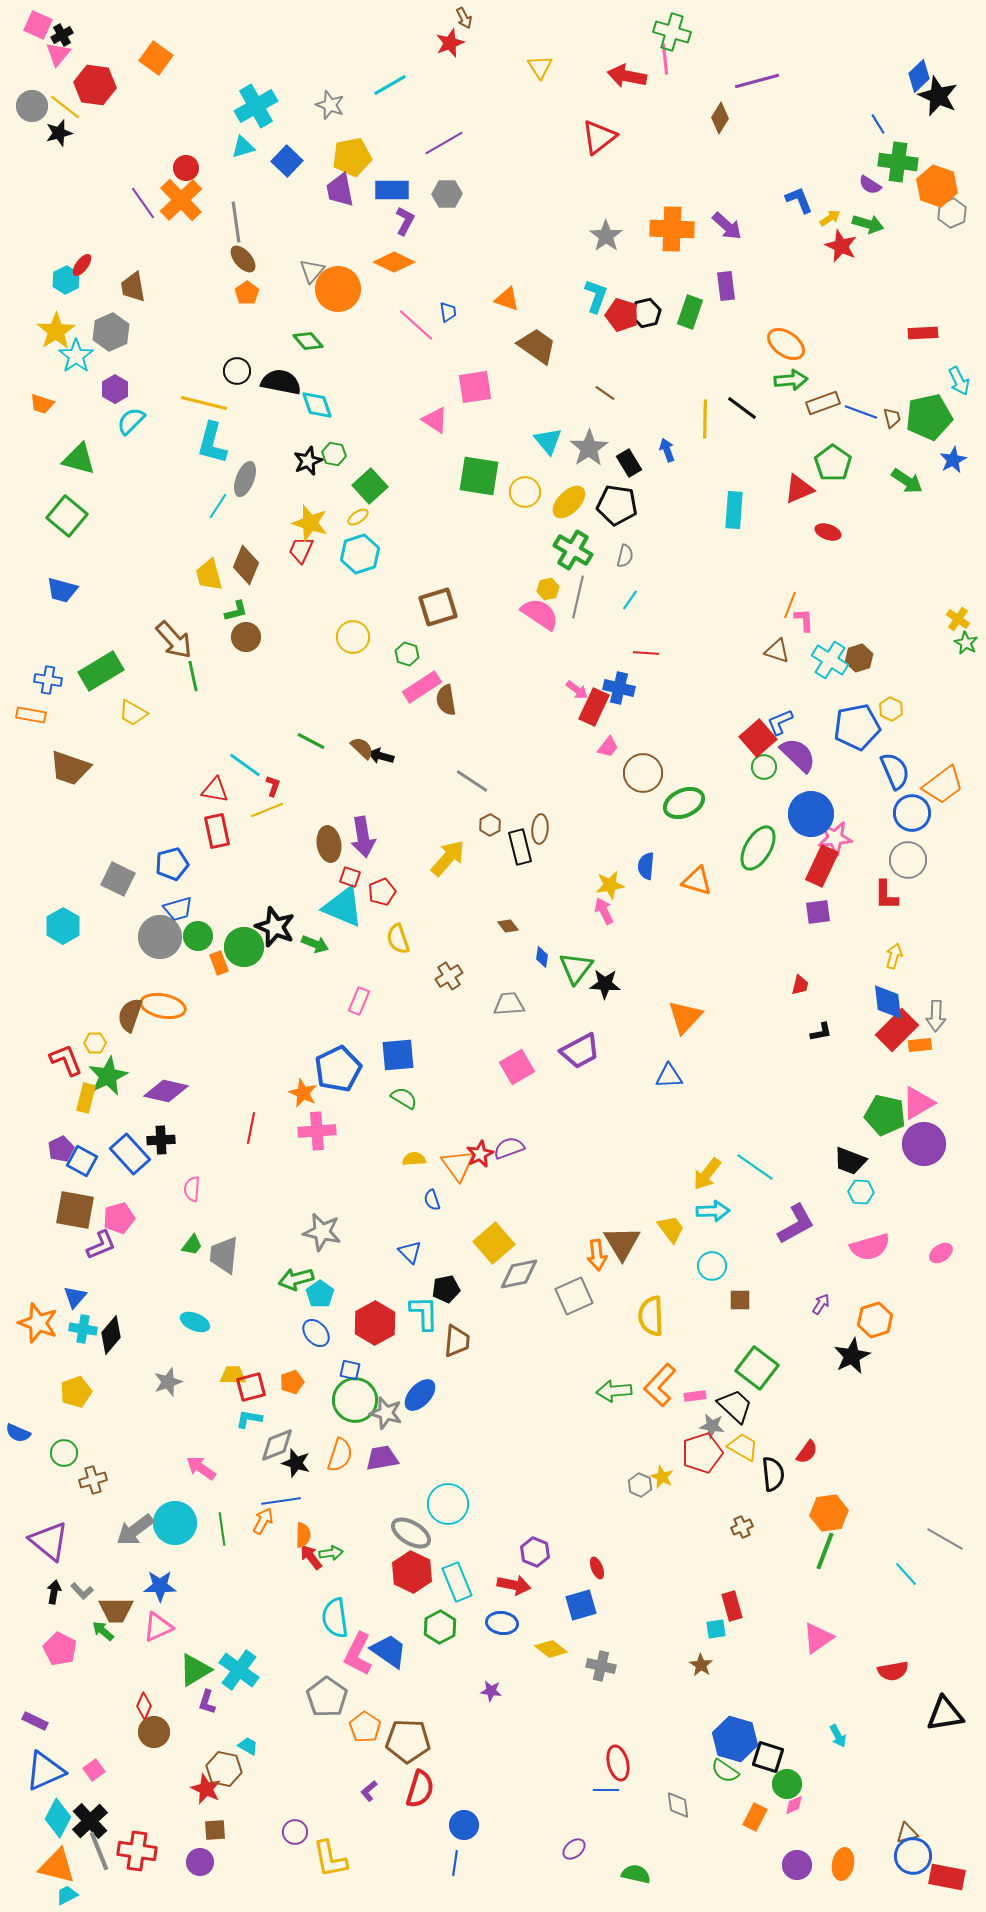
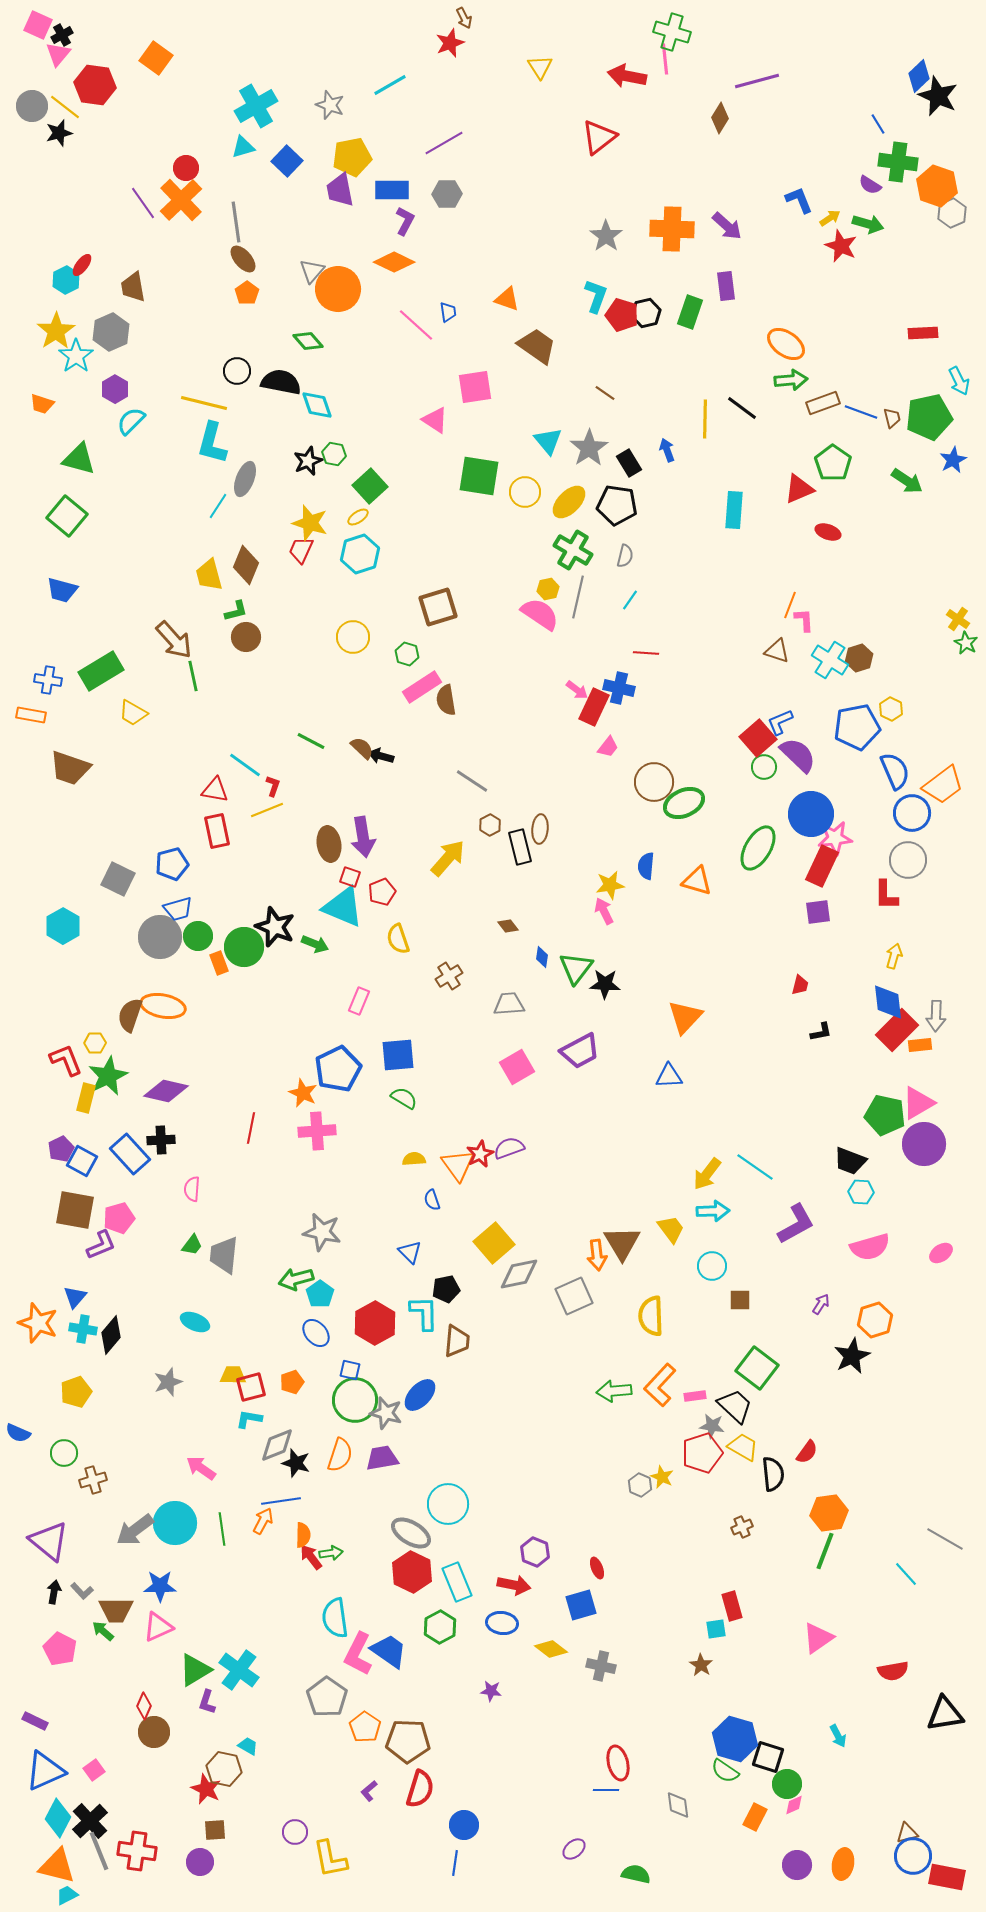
brown circle at (643, 773): moved 11 px right, 9 px down
